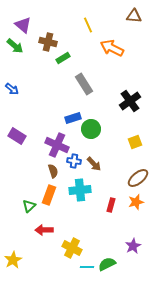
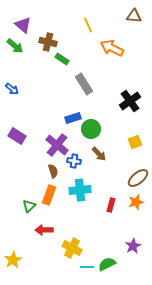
green rectangle: moved 1 px left, 1 px down; rotated 64 degrees clockwise
purple cross: rotated 15 degrees clockwise
brown arrow: moved 5 px right, 10 px up
